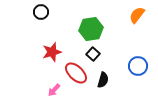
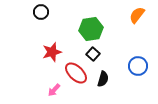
black semicircle: moved 1 px up
